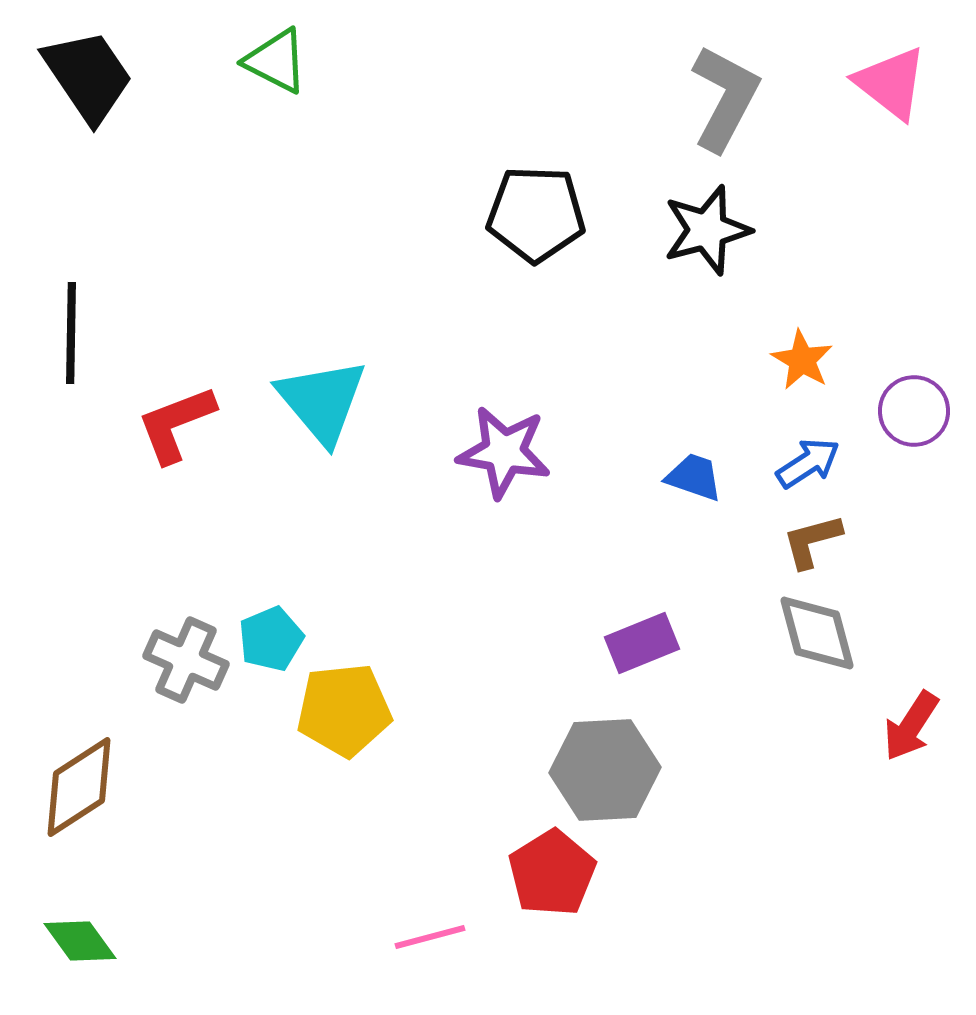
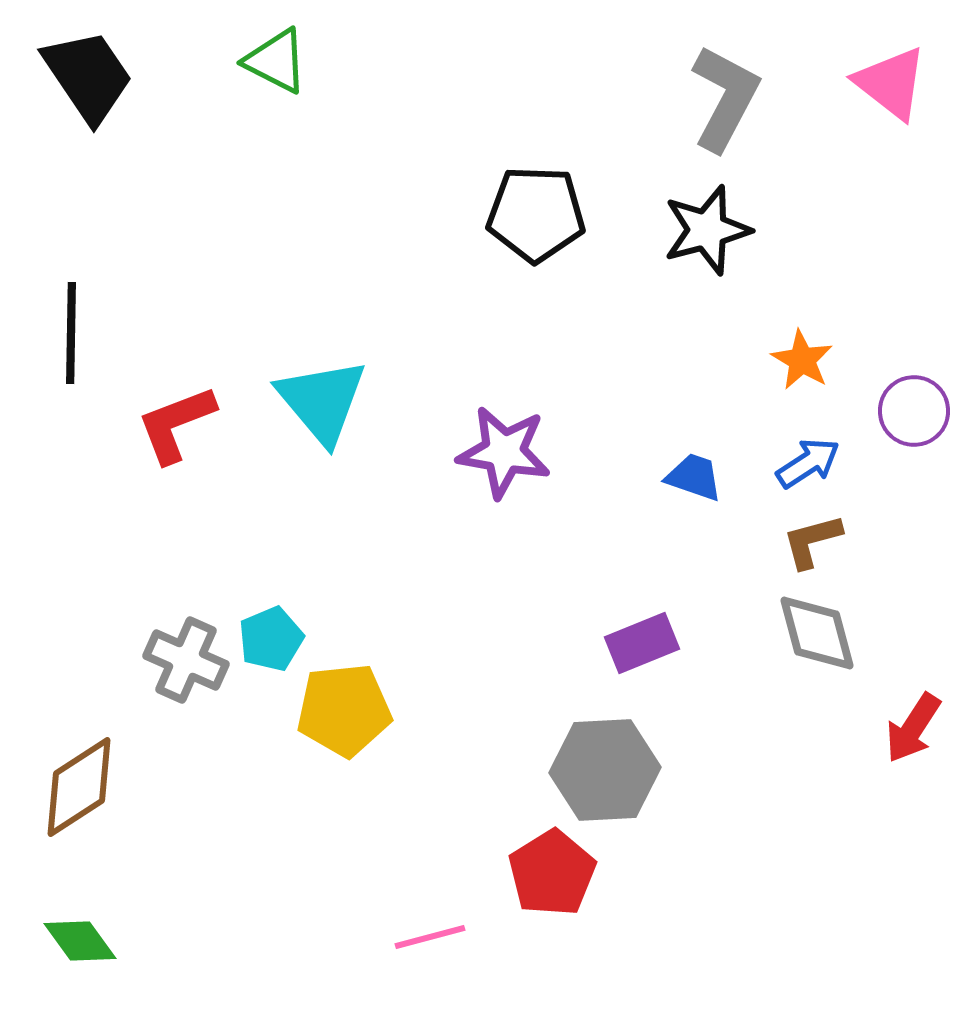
red arrow: moved 2 px right, 2 px down
